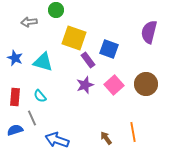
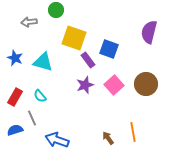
red rectangle: rotated 24 degrees clockwise
brown arrow: moved 2 px right
